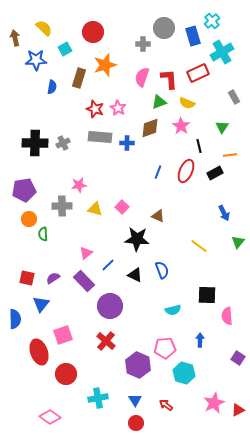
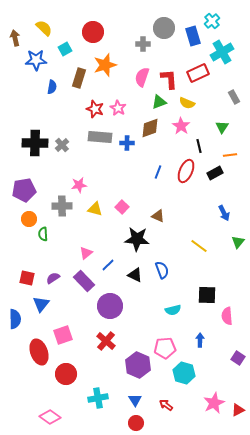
gray cross at (63, 143): moved 1 px left, 2 px down; rotated 16 degrees counterclockwise
